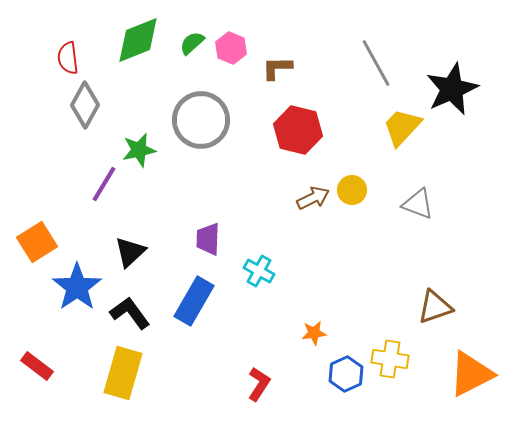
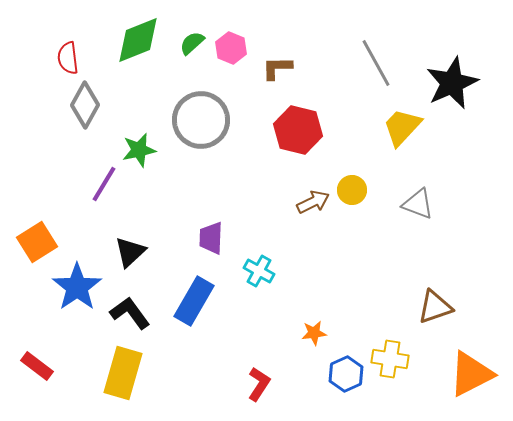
black star: moved 6 px up
brown arrow: moved 4 px down
purple trapezoid: moved 3 px right, 1 px up
